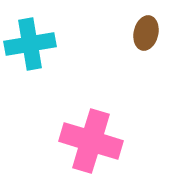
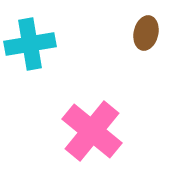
pink cross: moved 1 px right, 10 px up; rotated 22 degrees clockwise
